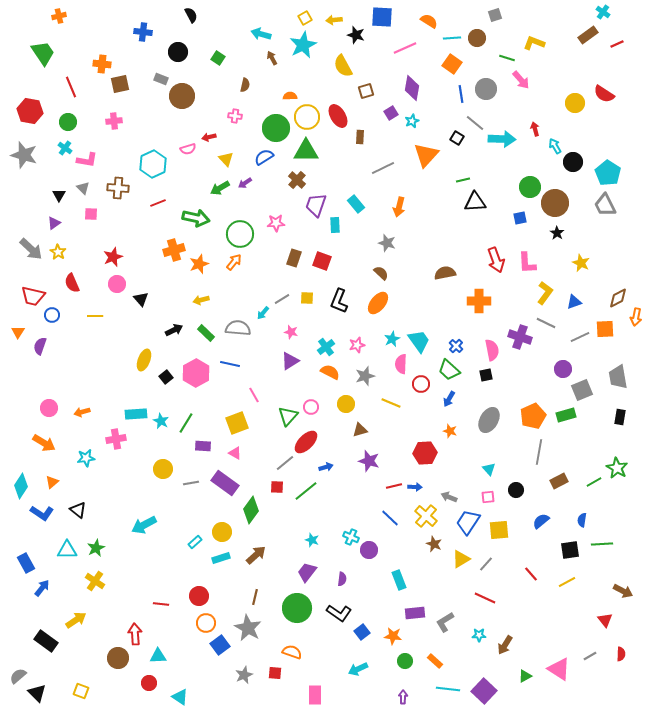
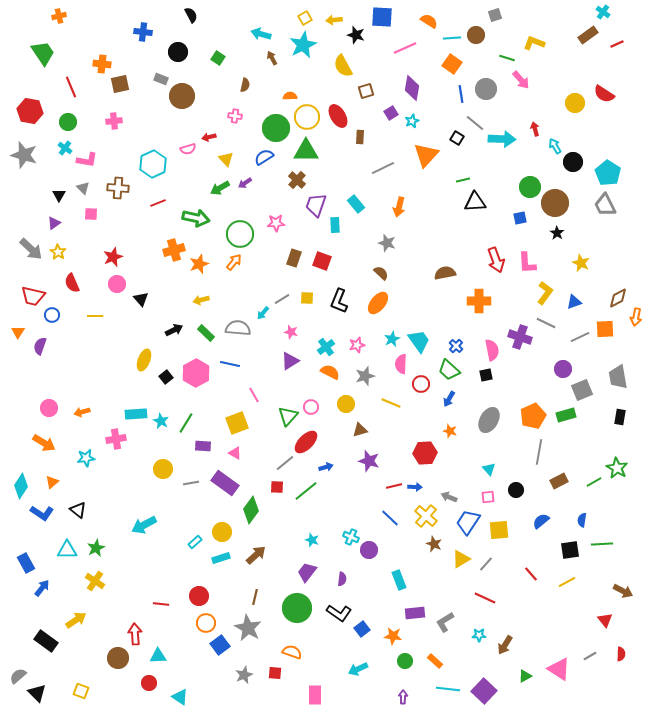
brown circle at (477, 38): moved 1 px left, 3 px up
blue square at (362, 632): moved 3 px up
